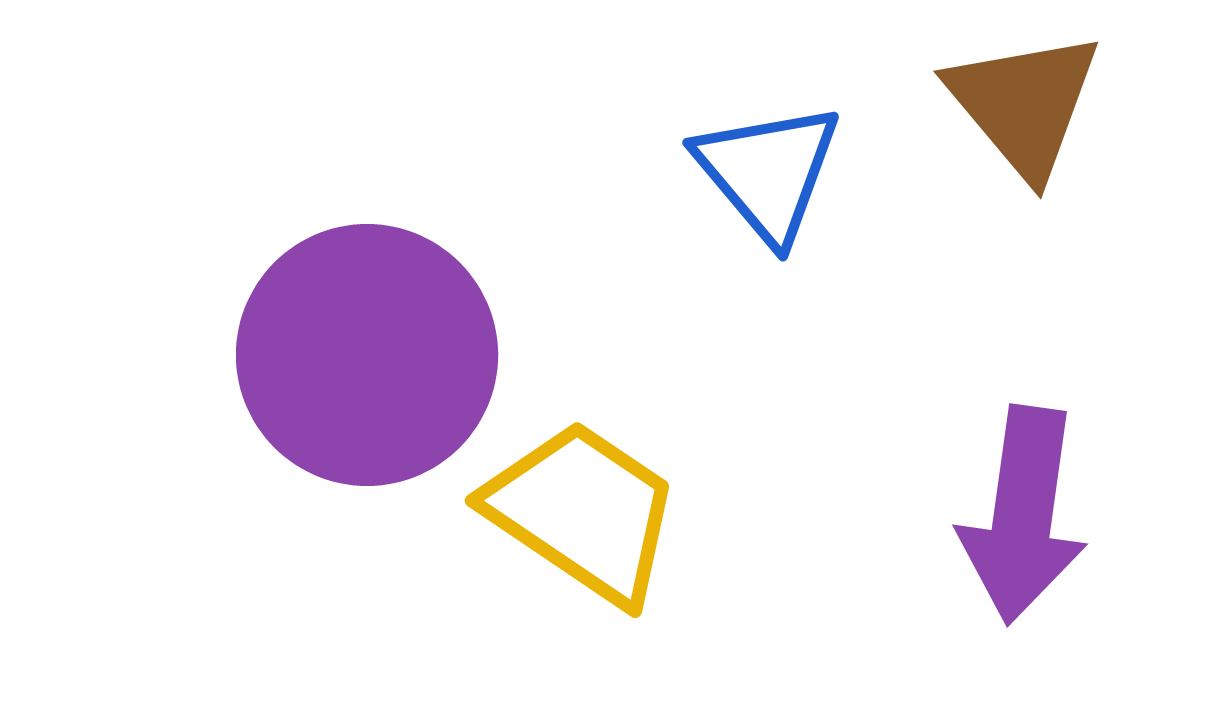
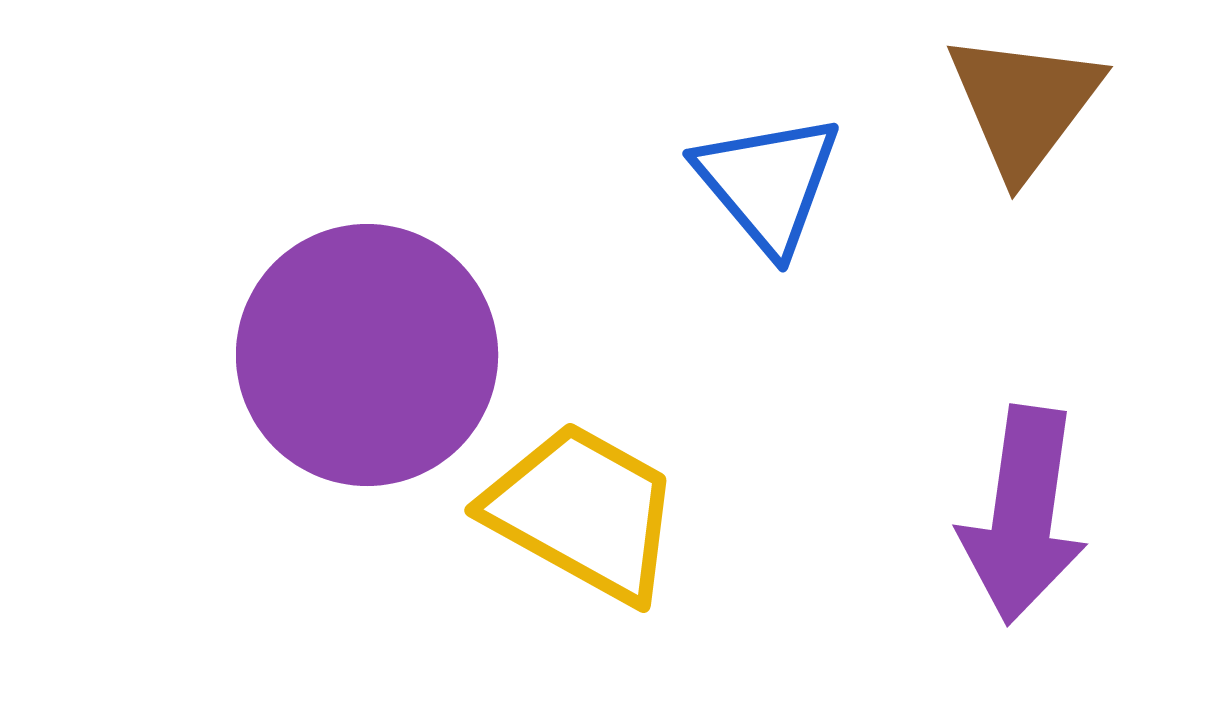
brown triangle: rotated 17 degrees clockwise
blue triangle: moved 11 px down
yellow trapezoid: rotated 5 degrees counterclockwise
